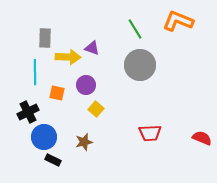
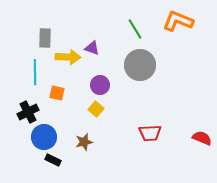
purple circle: moved 14 px right
